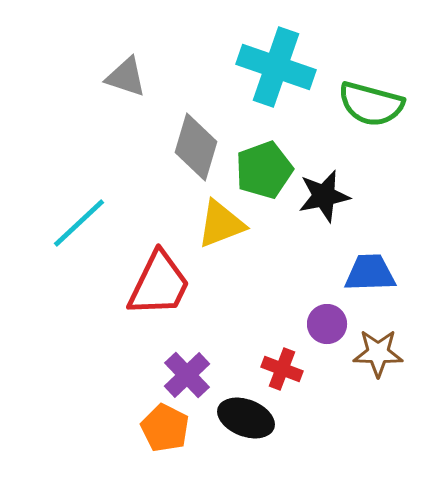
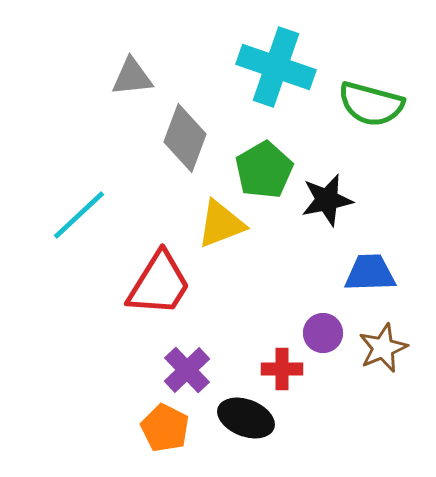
gray triangle: moved 6 px right; rotated 24 degrees counterclockwise
gray diamond: moved 11 px left, 9 px up; rotated 4 degrees clockwise
green pentagon: rotated 10 degrees counterclockwise
black star: moved 3 px right, 4 px down
cyan line: moved 8 px up
red trapezoid: rotated 6 degrees clockwise
purple circle: moved 4 px left, 9 px down
brown star: moved 5 px right, 5 px up; rotated 24 degrees counterclockwise
red cross: rotated 21 degrees counterclockwise
purple cross: moved 5 px up
